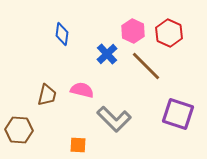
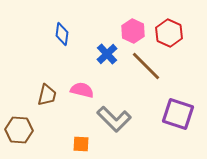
orange square: moved 3 px right, 1 px up
